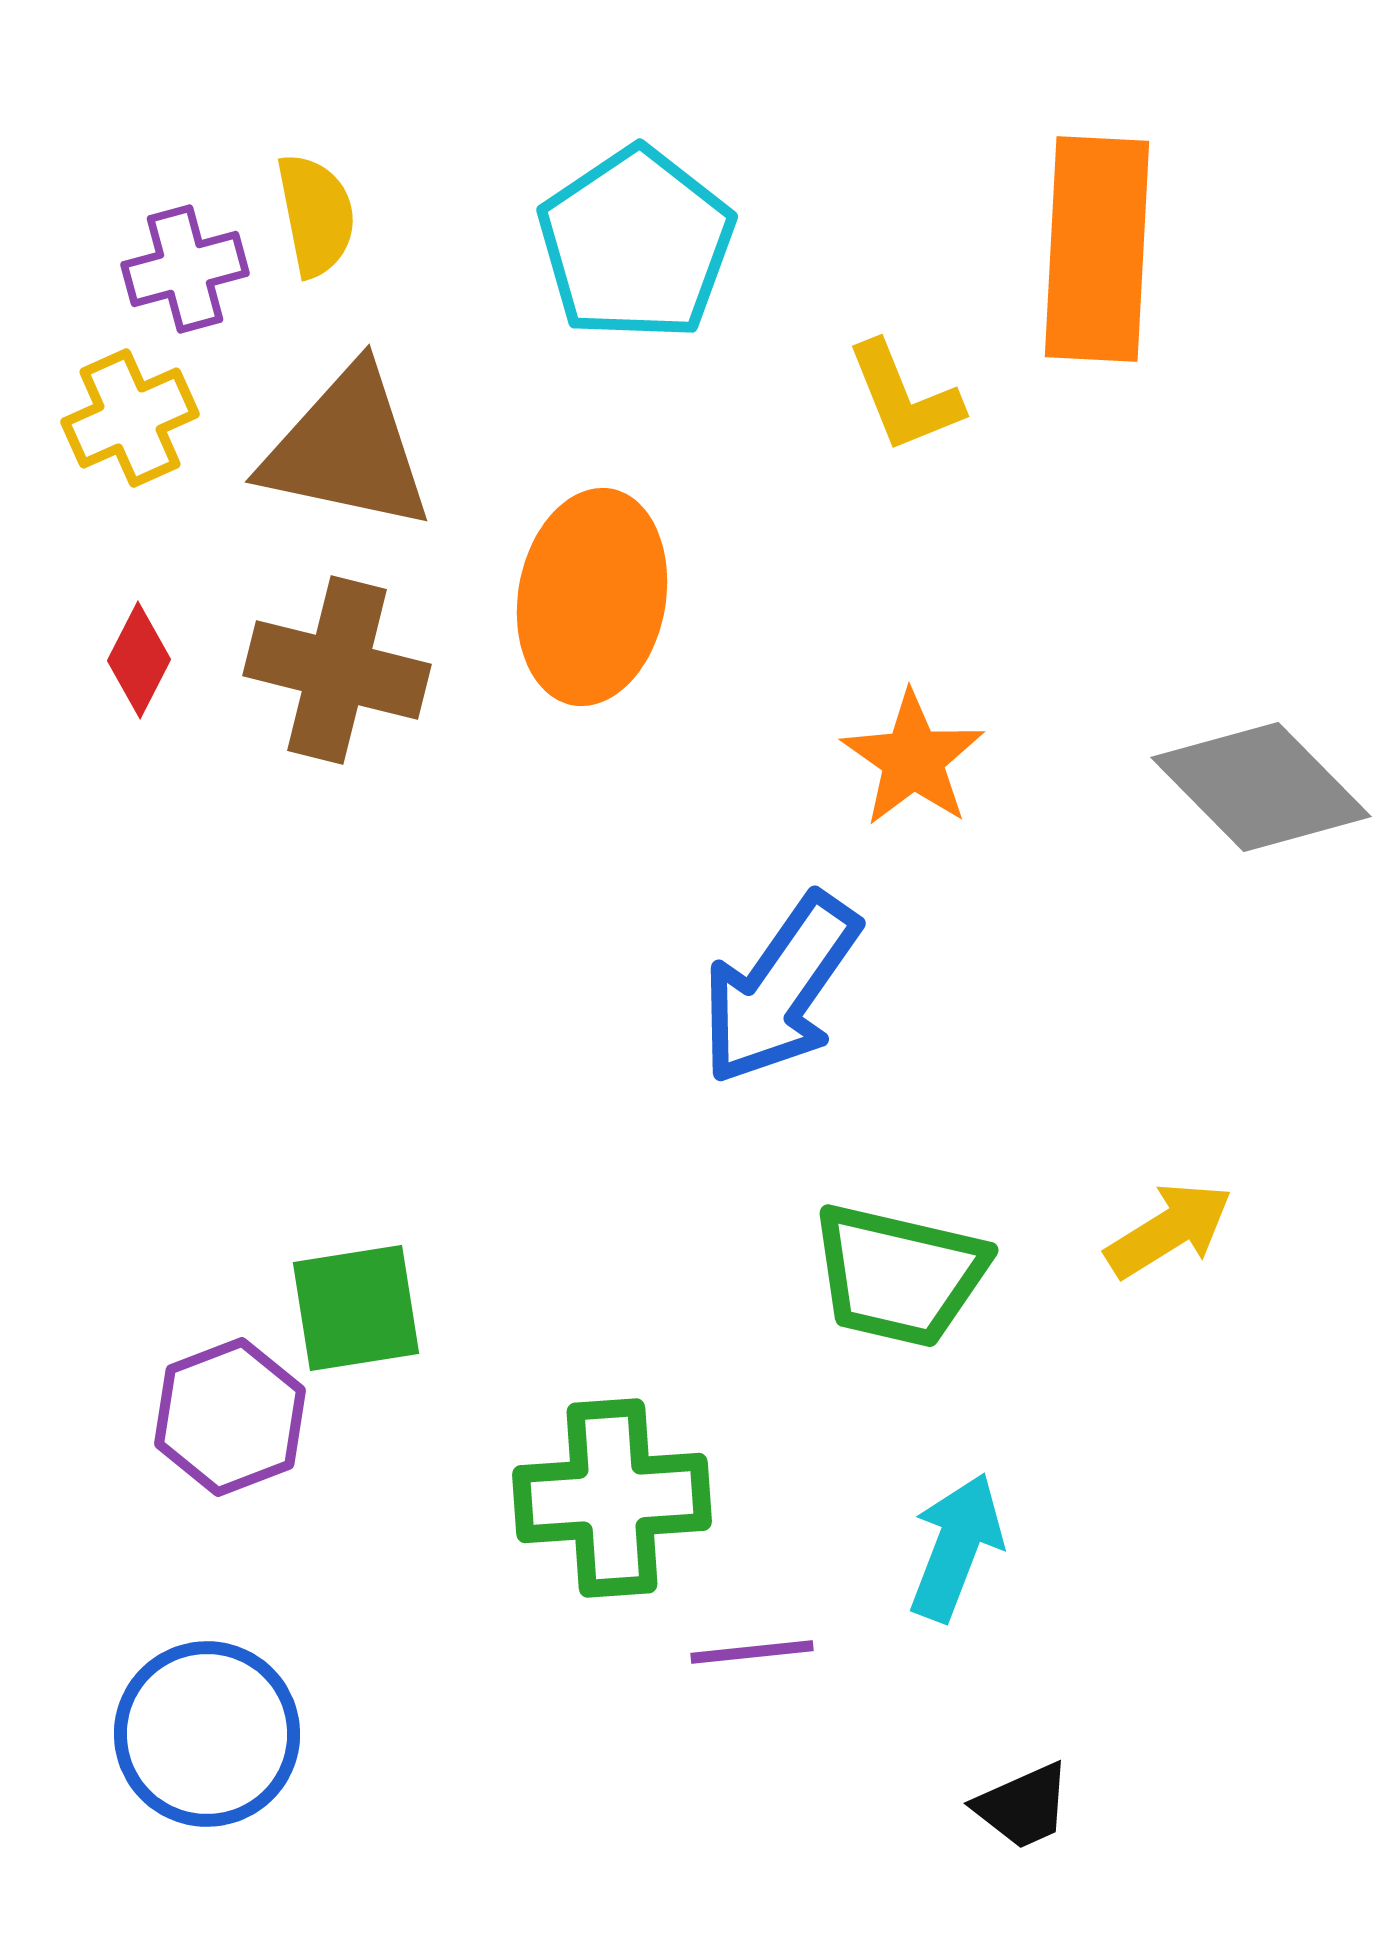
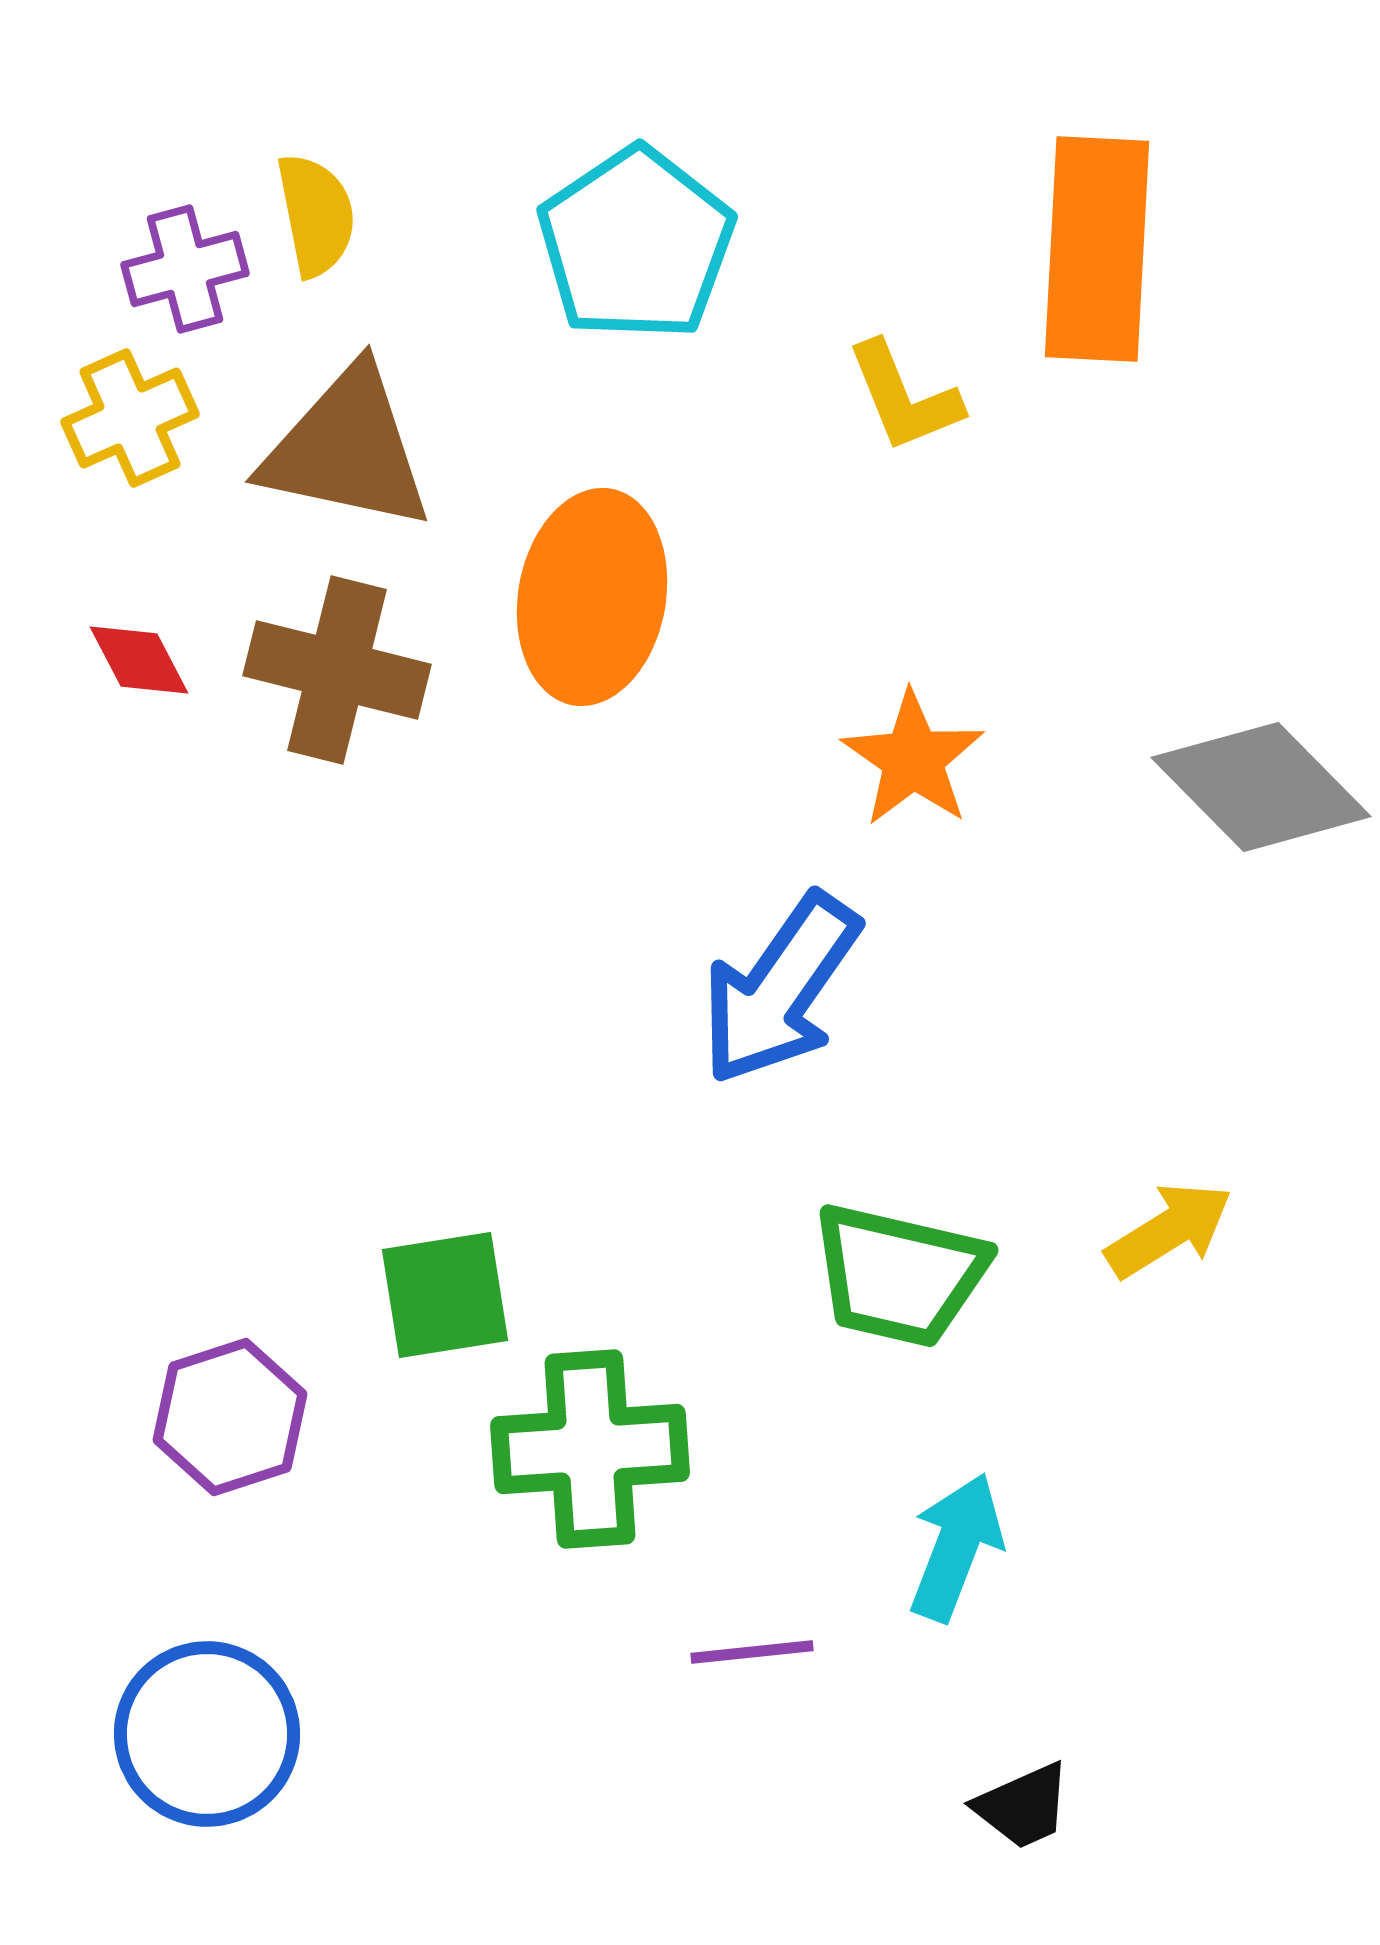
red diamond: rotated 55 degrees counterclockwise
green square: moved 89 px right, 13 px up
purple hexagon: rotated 3 degrees clockwise
green cross: moved 22 px left, 49 px up
